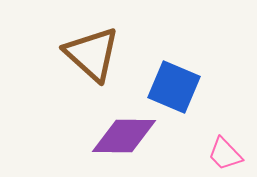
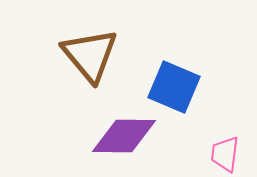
brown triangle: moved 2 px left, 1 px down; rotated 8 degrees clockwise
pink trapezoid: rotated 51 degrees clockwise
